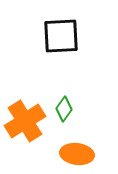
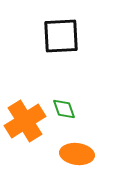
green diamond: rotated 55 degrees counterclockwise
